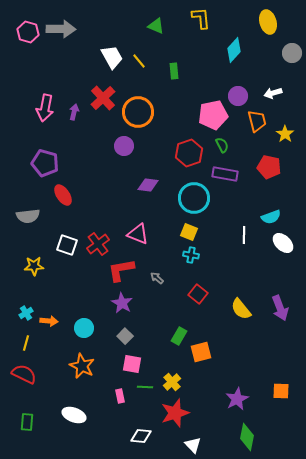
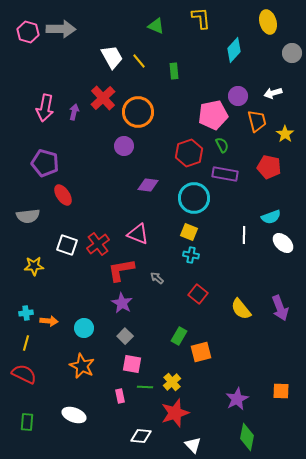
cyan cross at (26, 313): rotated 24 degrees clockwise
